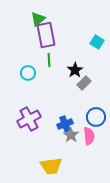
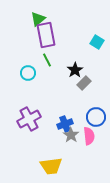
green line: moved 2 px left; rotated 24 degrees counterclockwise
